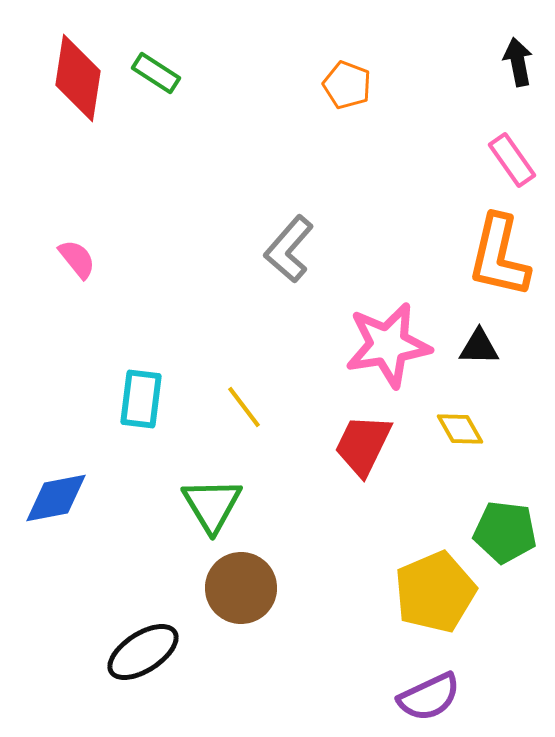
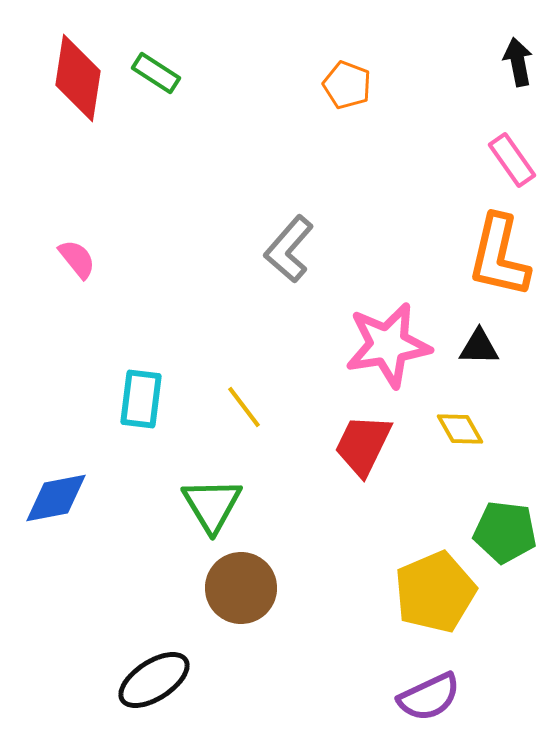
black ellipse: moved 11 px right, 28 px down
